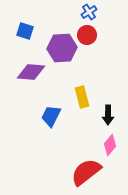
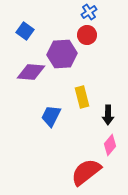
blue square: rotated 18 degrees clockwise
purple hexagon: moved 6 px down
